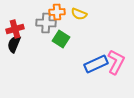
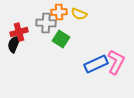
orange cross: moved 2 px right
red cross: moved 4 px right, 3 px down
